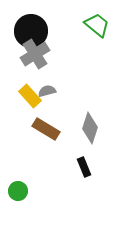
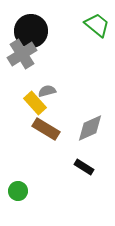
gray cross: moved 13 px left
yellow rectangle: moved 5 px right, 7 px down
gray diamond: rotated 48 degrees clockwise
black rectangle: rotated 36 degrees counterclockwise
